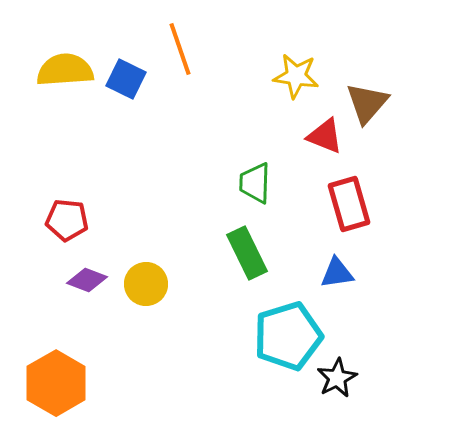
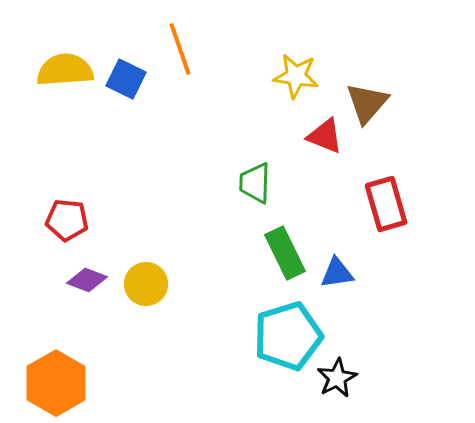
red rectangle: moved 37 px right
green rectangle: moved 38 px right
